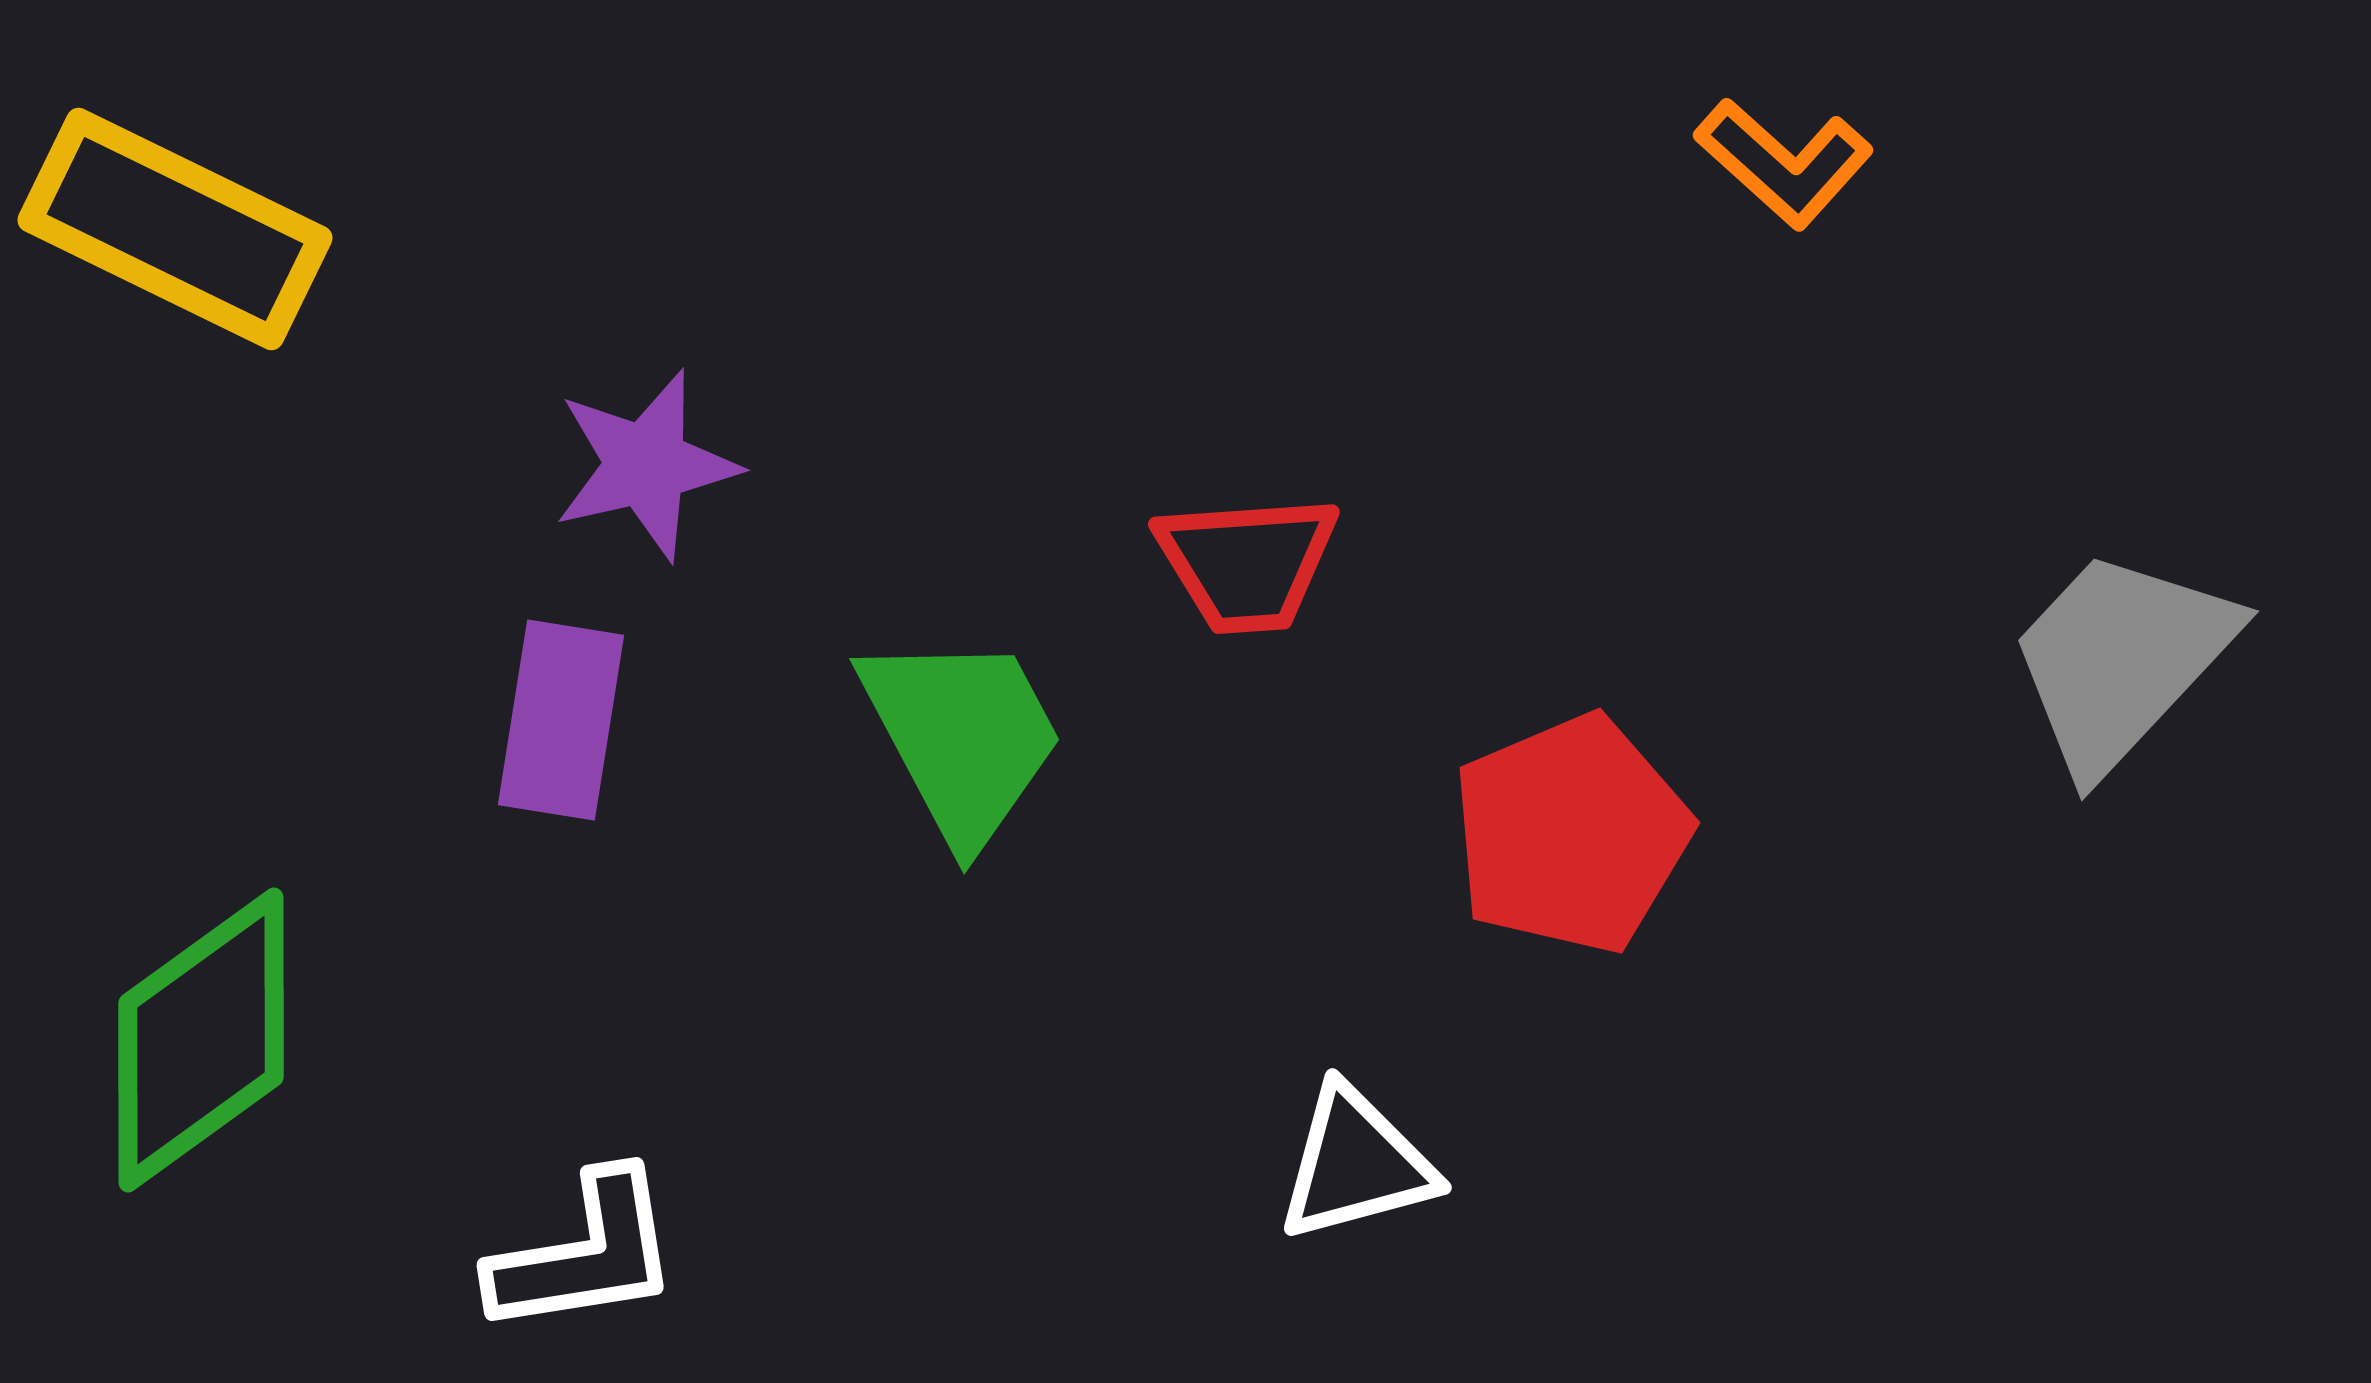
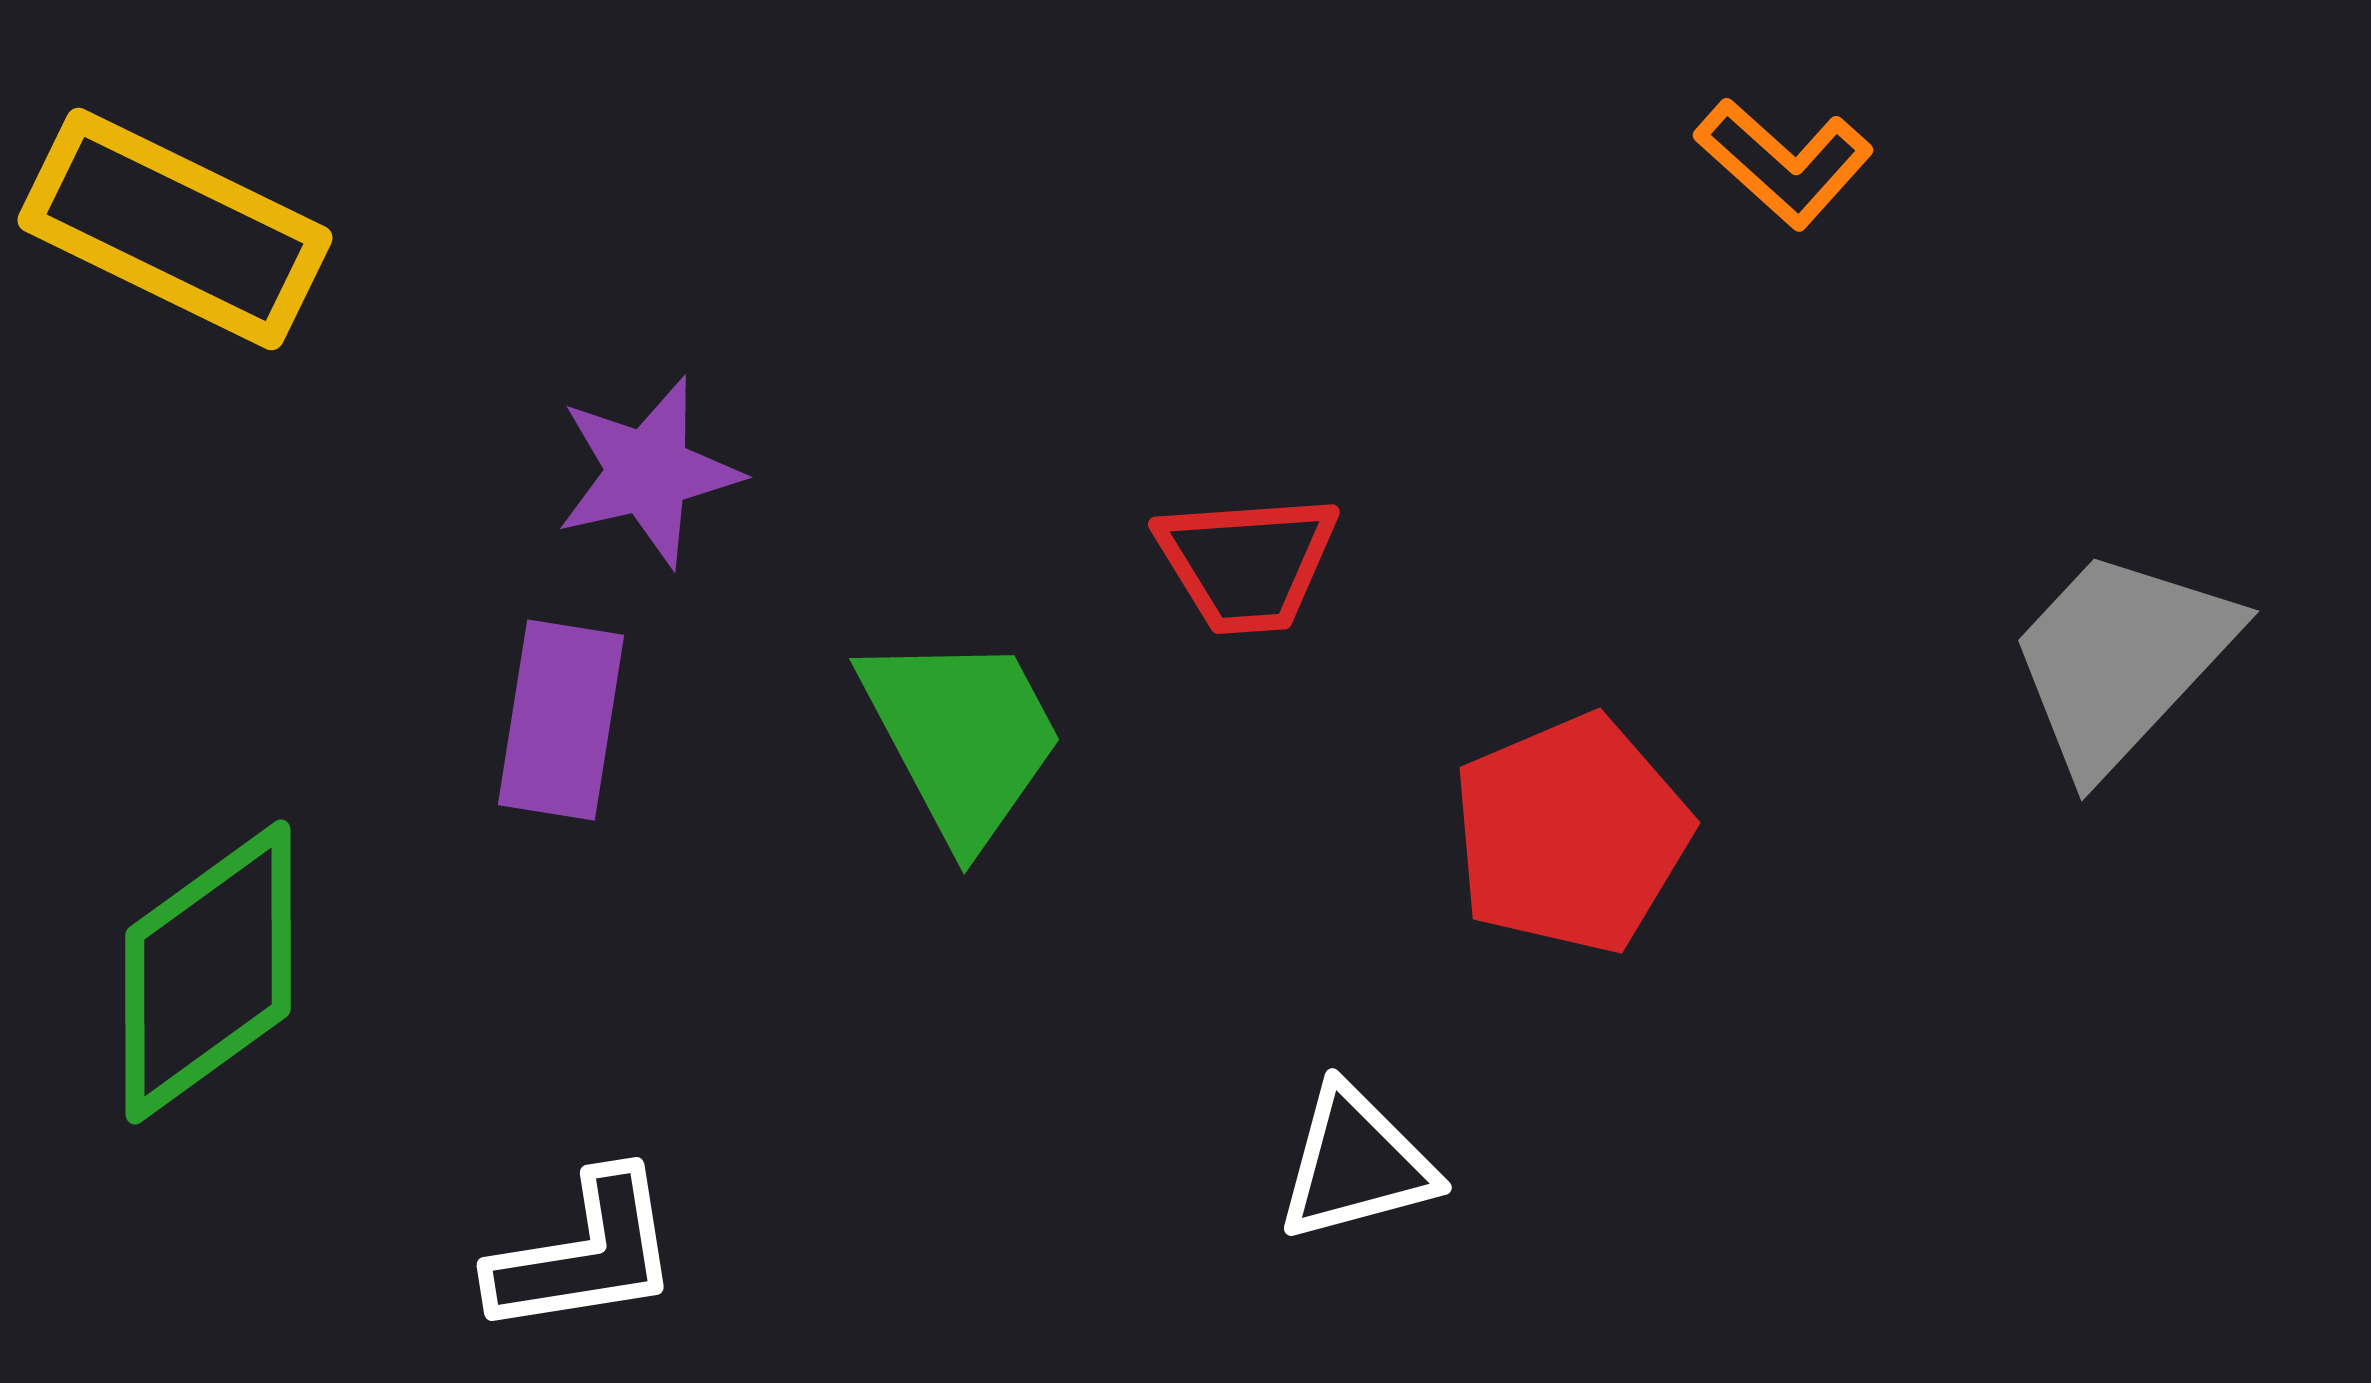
purple star: moved 2 px right, 7 px down
green diamond: moved 7 px right, 68 px up
